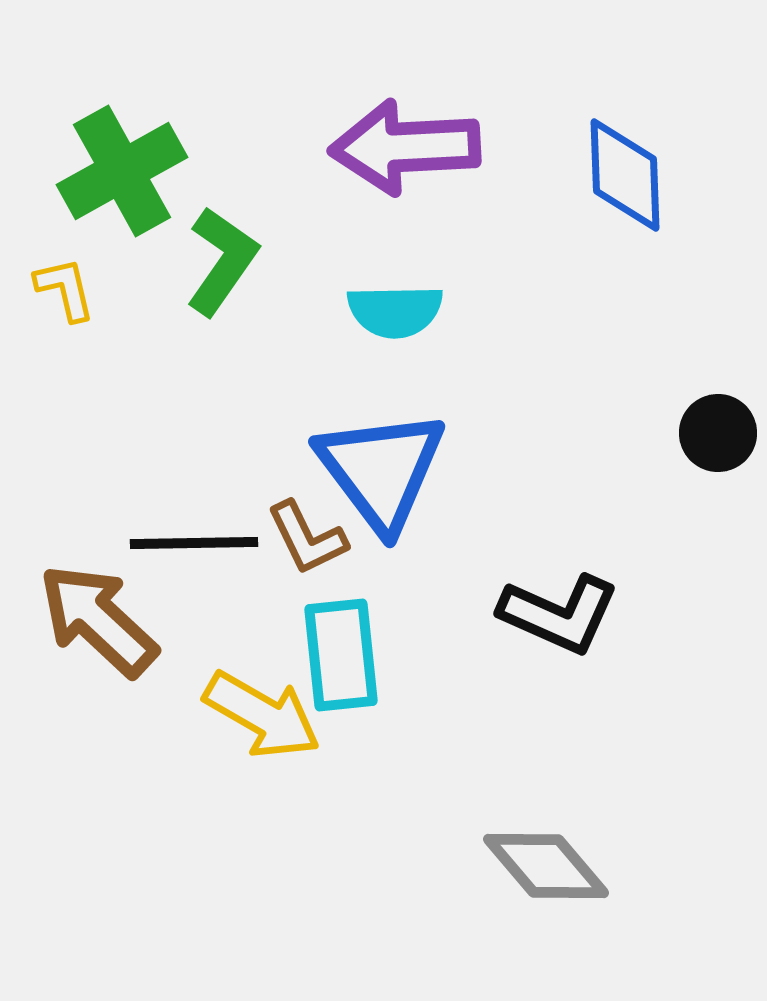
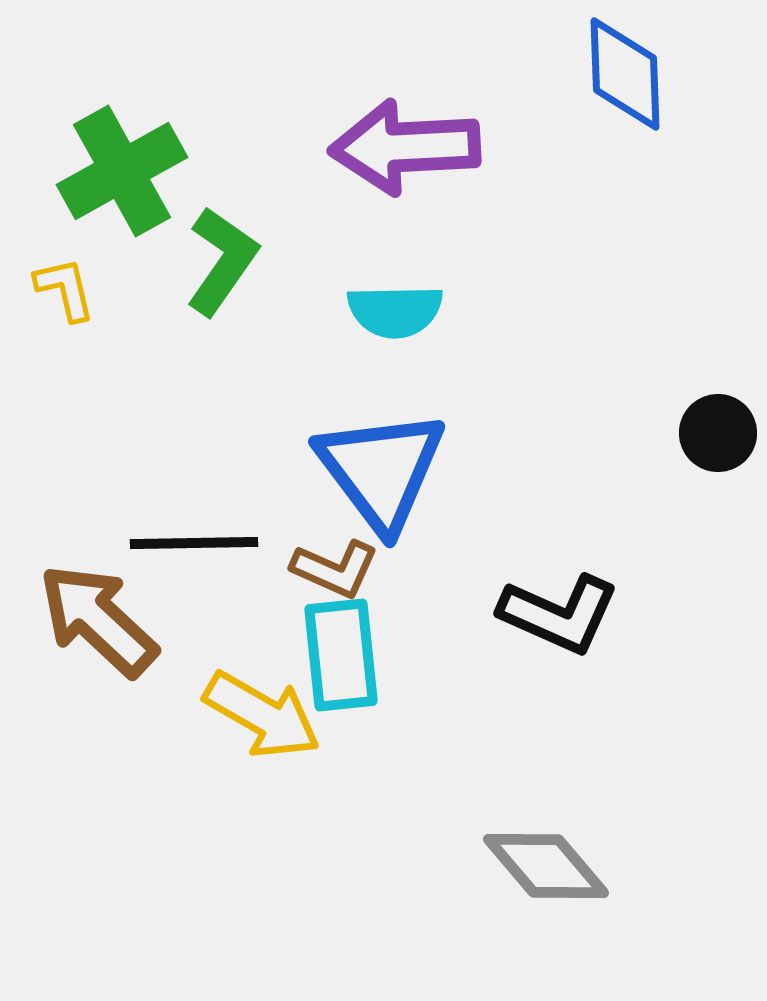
blue diamond: moved 101 px up
brown L-shape: moved 28 px right, 31 px down; rotated 40 degrees counterclockwise
